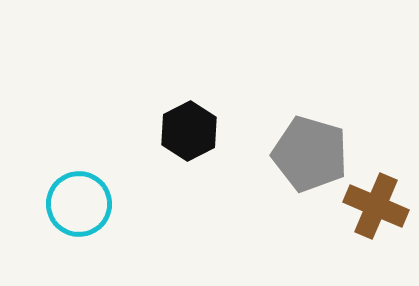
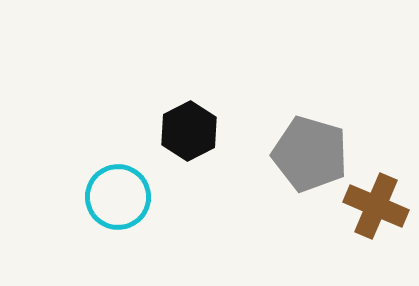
cyan circle: moved 39 px right, 7 px up
